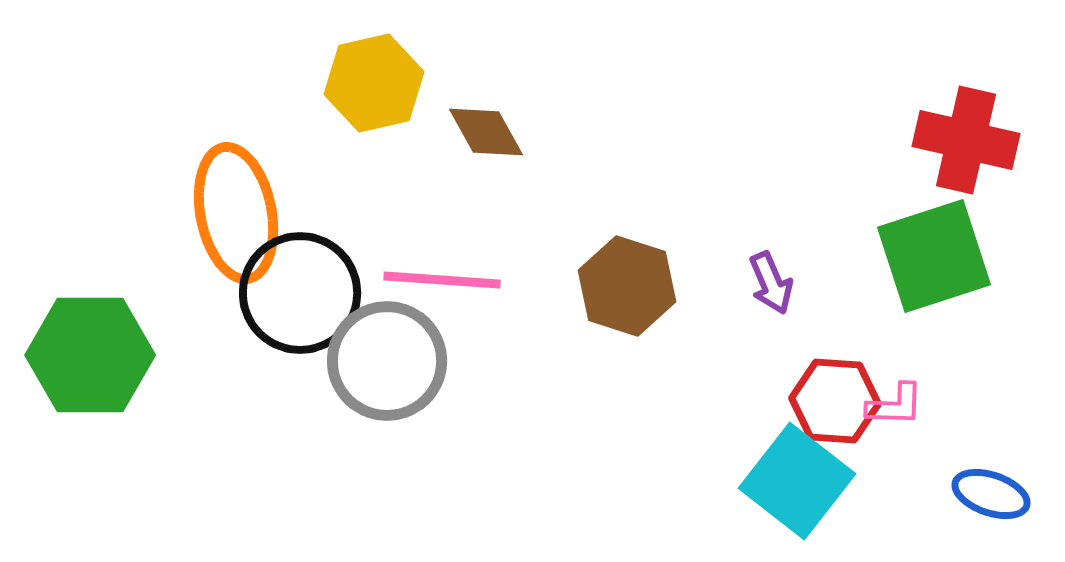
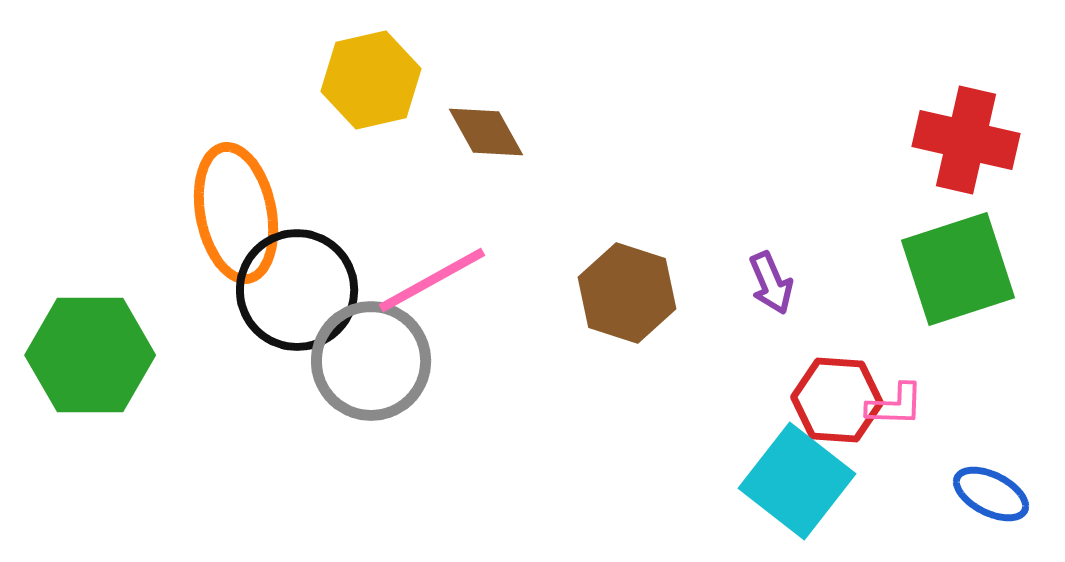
yellow hexagon: moved 3 px left, 3 px up
green square: moved 24 px right, 13 px down
pink line: moved 10 px left; rotated 33 degrees counterclockwise
brown hexagon: moved 7 px down
black circle: moved 3 px left, 3 px up
gray circle: moved 16 px left
red hexagon: moved 2 px right, 1 px up
blue ellipse: rotated 8 degrees clockwise
